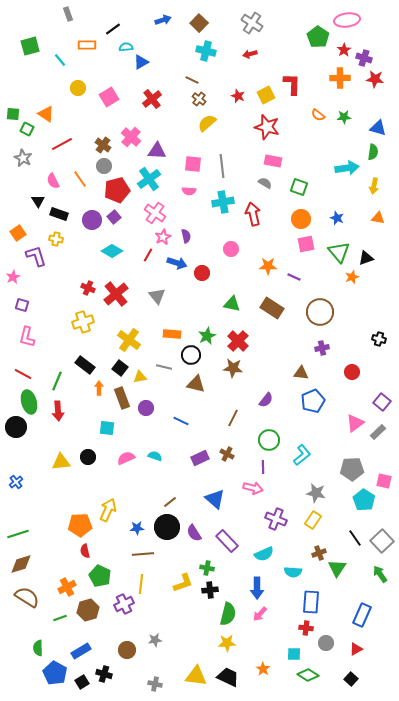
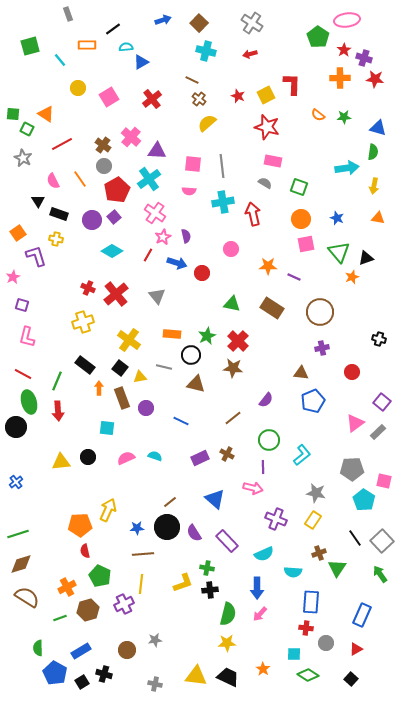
red pentagon at (117, 190): rotated 15 degrees counterclockwise
brown line at (233, 418): rotated 24 degrees clockwise
